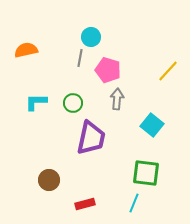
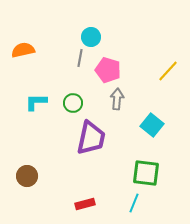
orange semicircle: moved 3 px left
brown circle: moved 22 px left, 4 px up
